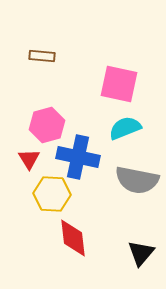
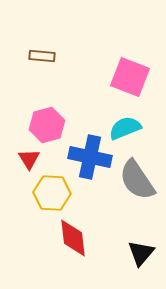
pink square: moved 11 px right, 7 px up; rotated 9 degrees clockwise
blue cross: moved 12 px right
gray semicircle: rotated 45 degrees clockwise
yellow hexagon: moved 1 px up
